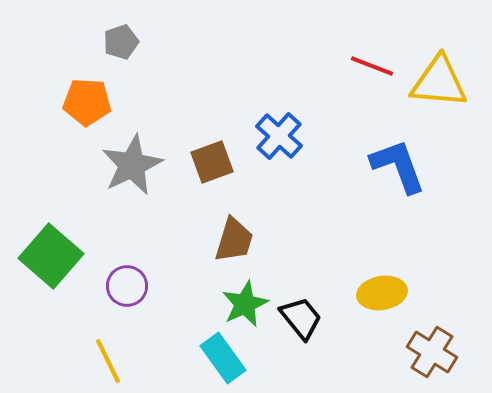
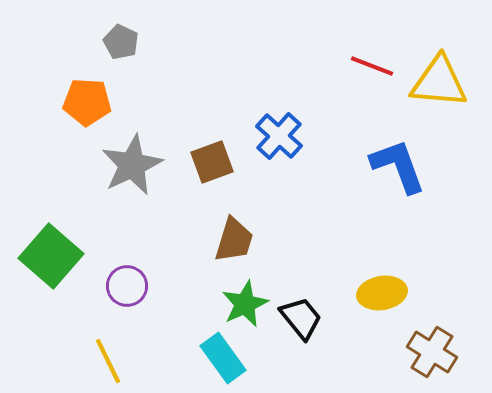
gray pentagon: rotated 28 degrees counterclockwise
